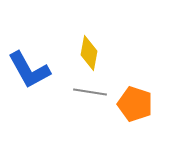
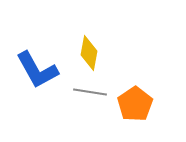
blue L-shape: moved 8 px right
orange pentagon: rotated 20 degrees clockwise
